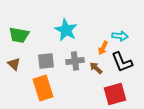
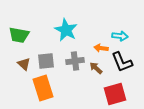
orange arrow: moved 2 px left; rotated 72 degrees clockwise
brown triangle: moved 10 px right
